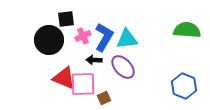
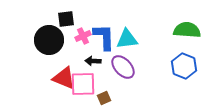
blue L-shape: rotated 32 degrees counterclockwise
black arrow: moved 1 px left, 1 px down
blue hexagon: moved 20 px up
